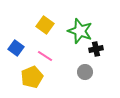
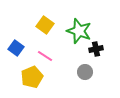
green star: moved 1 px left
